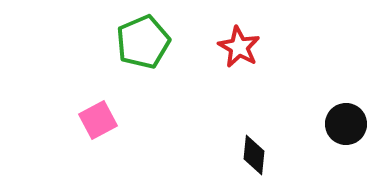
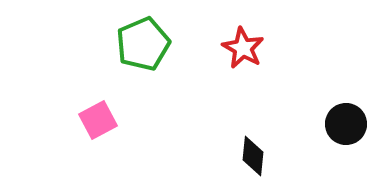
green pentagon: moved 2 px down
red star: moved 4 px right, 1 px down
black diamond: moved 1 px left, 1 px down
